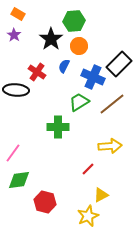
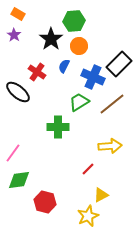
black ellipse: moved 2 px right, 2 px down; rotated 35 degrees clockwise
